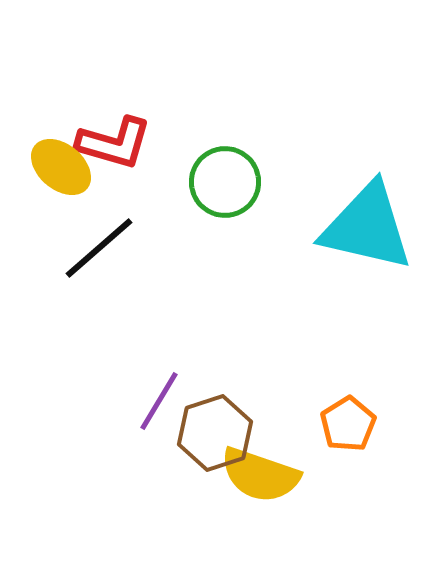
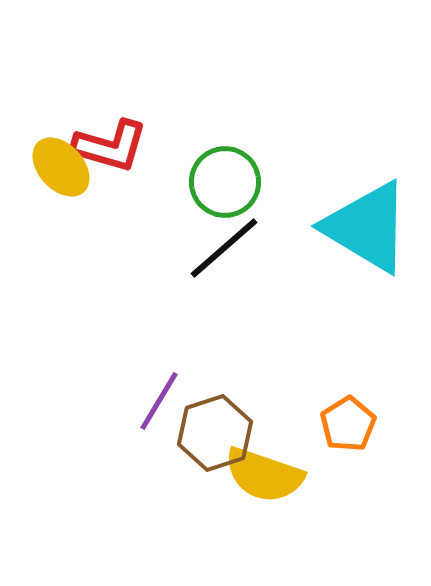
red L-shape: moved 4 px left, 3 px down
yellow ellipse: rotated 8 degrees clockwise
cyan triangle: rotated 18 degrees clockwise
black line: moved 125 px right
yellow semicircle: moved 4 px right
